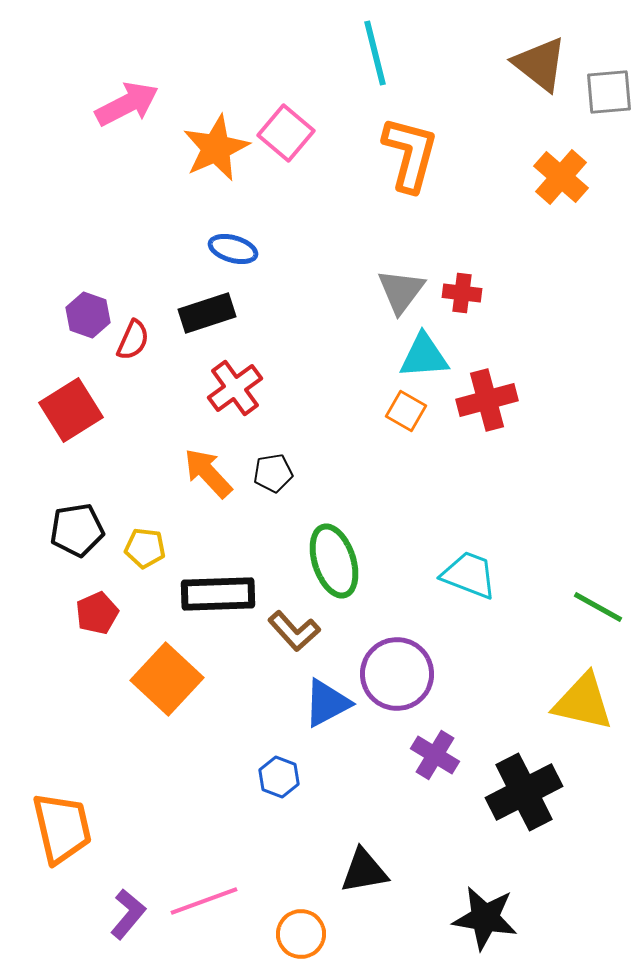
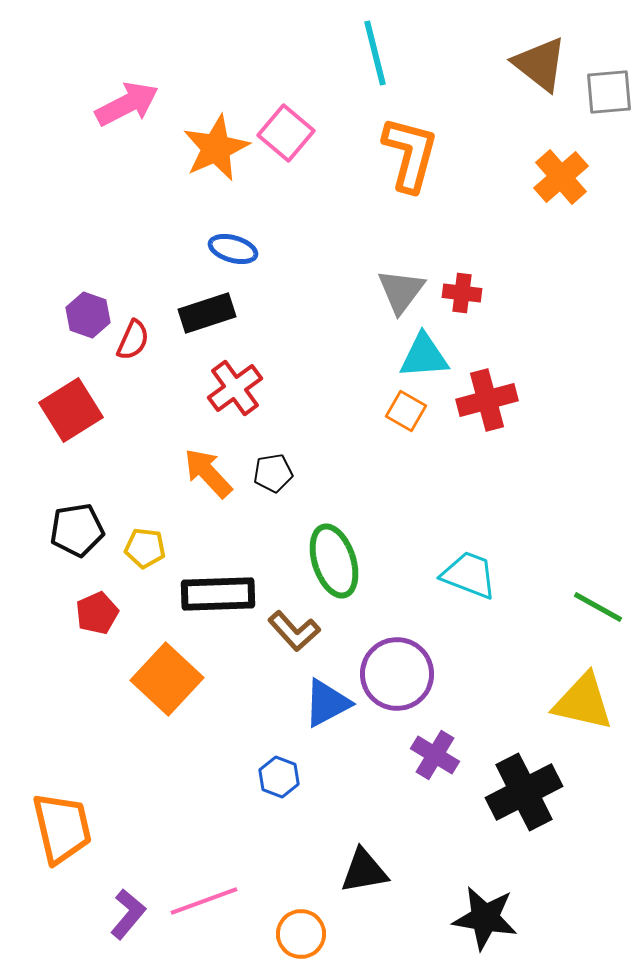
orange cross at (561, 177): rotated 8 degrees clockwise
